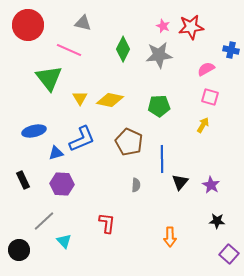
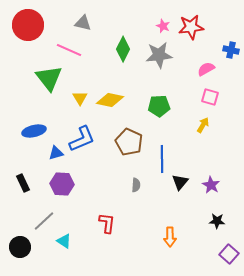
black rectangle: moved 3 px down
cyan triangle: rotated 14 degrees counterclockwise
black circle: moved 1 px right, 3 px up
